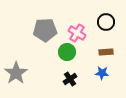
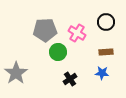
green circle: moved 9 px left
